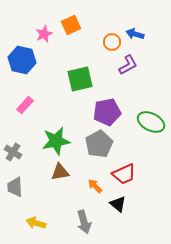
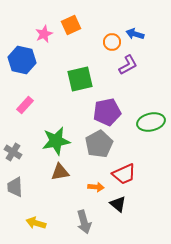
green ellipse: rotated 40 degrees counterclockwise
orange arrow: moved 1 px right, 1 px down; rotated 140 degrees clockwise
